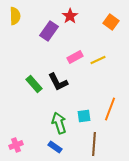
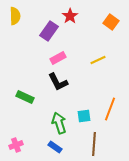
pink rectangle: moved 17 px left, 1 px down
green rectangle: moved 9 px left, 13 px down; rotated 24 degrees counterclockwise
